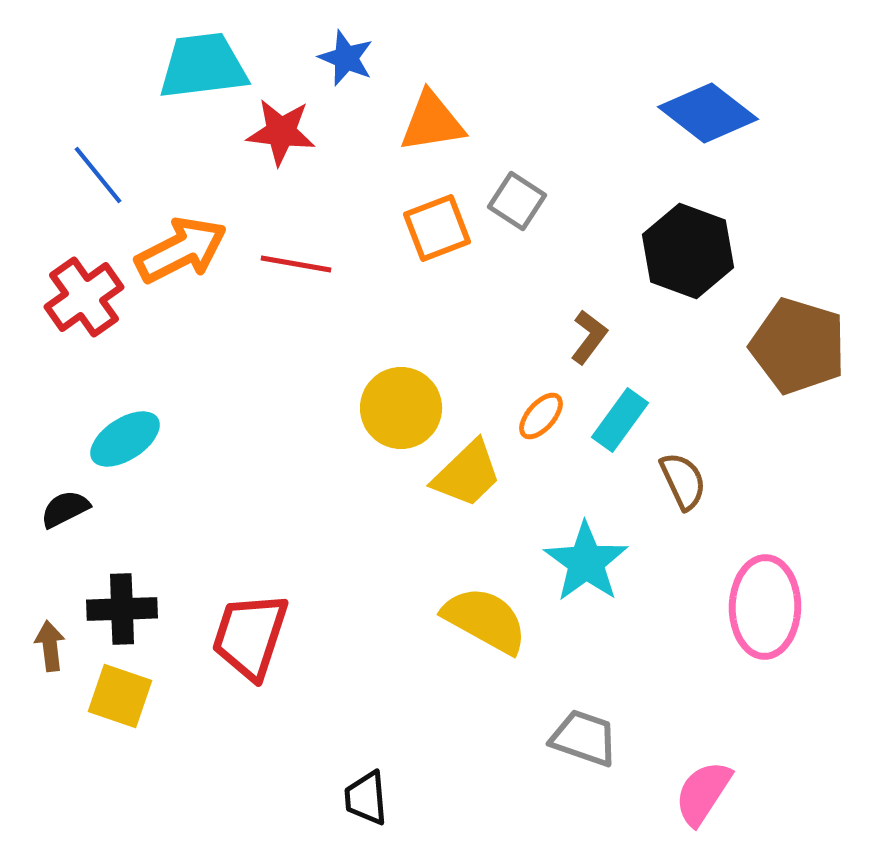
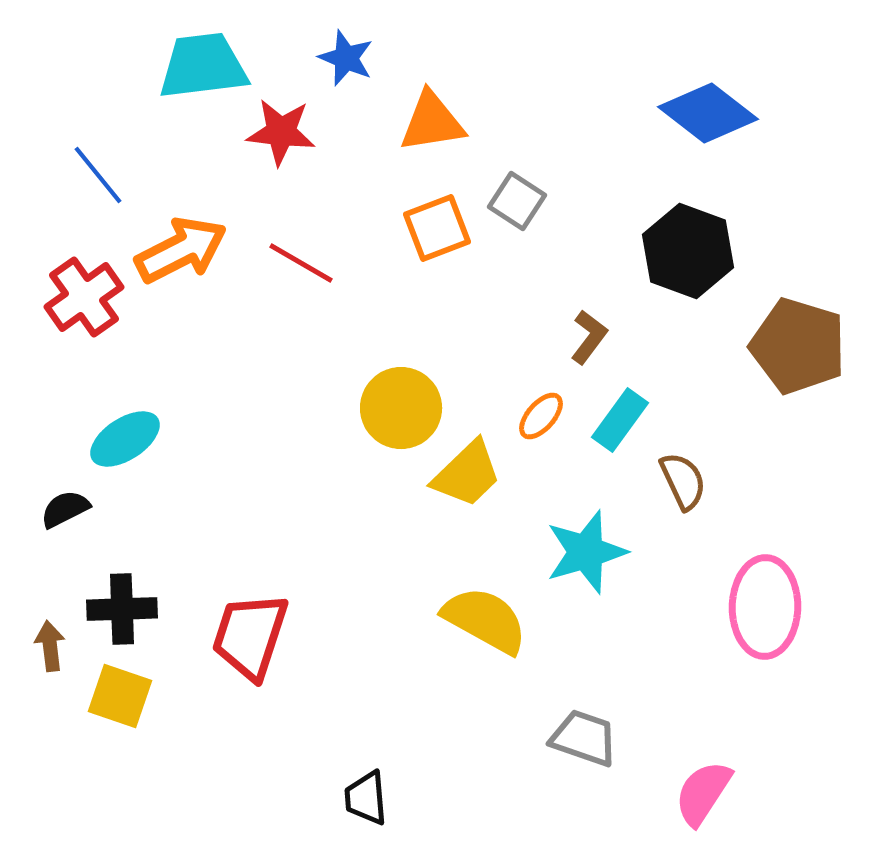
red line: moved 5 px right, 1 px up; rotated 20 degrees clockwise
cyan star: moved 10 px up; rotated 20 degrees clockwise
